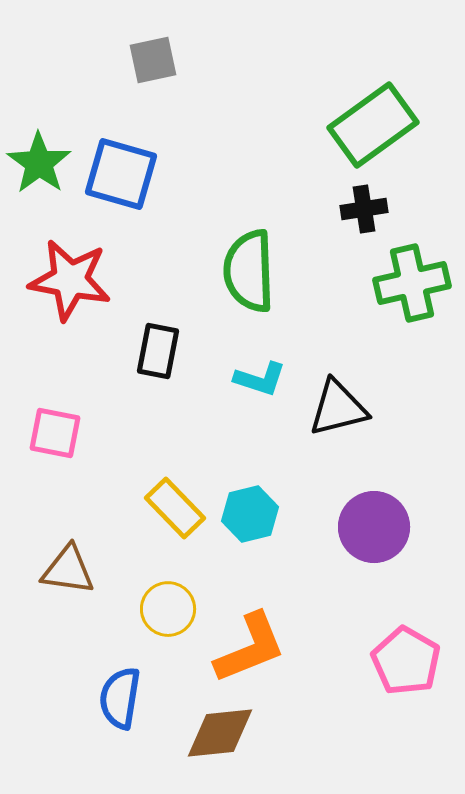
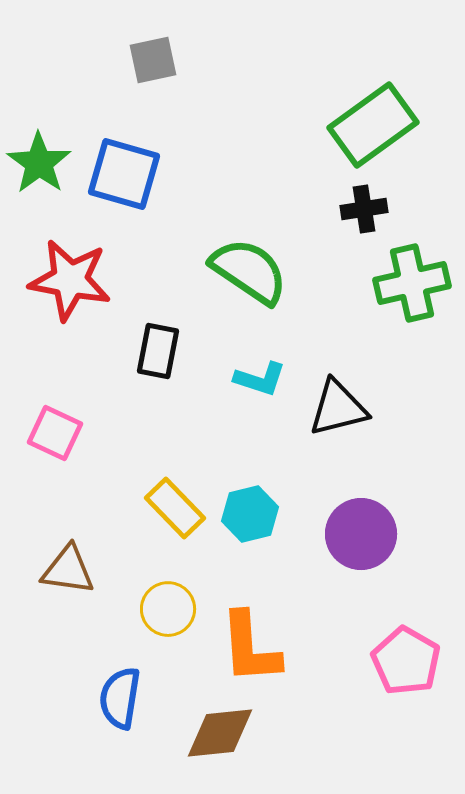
blue square: moved 3 px right
green semicircle: rotated 126 degrees clockwise
pink square: rotated 14 degrees clockwise
purple circle: moved 13 px left, 7 px down
orange L-shape: rotated 108 degrees clockwise
